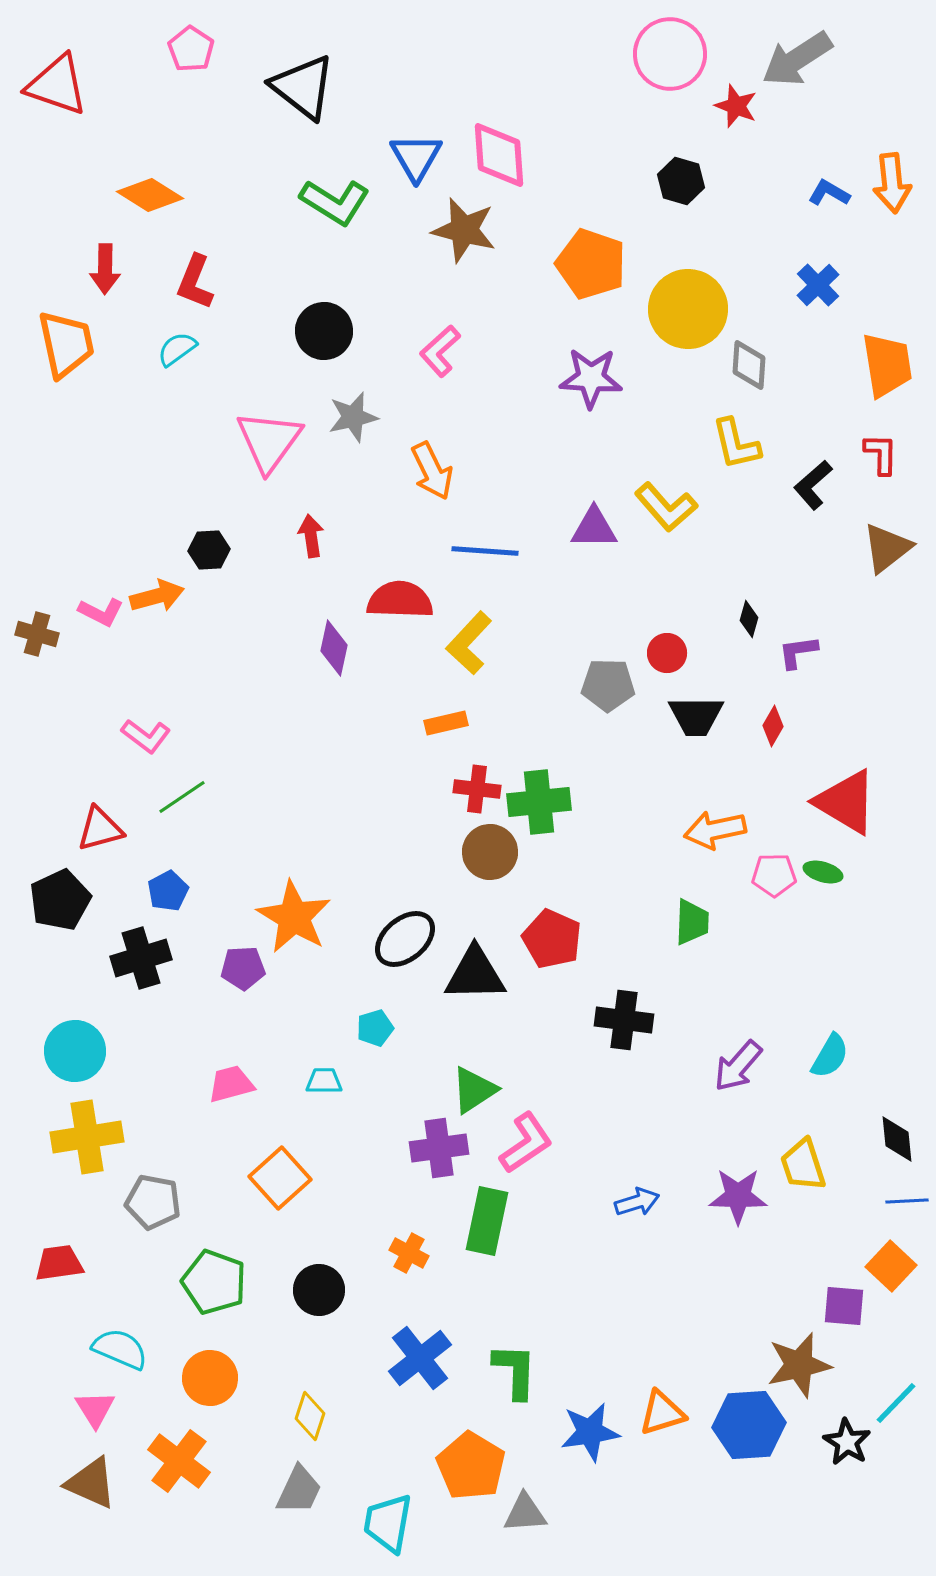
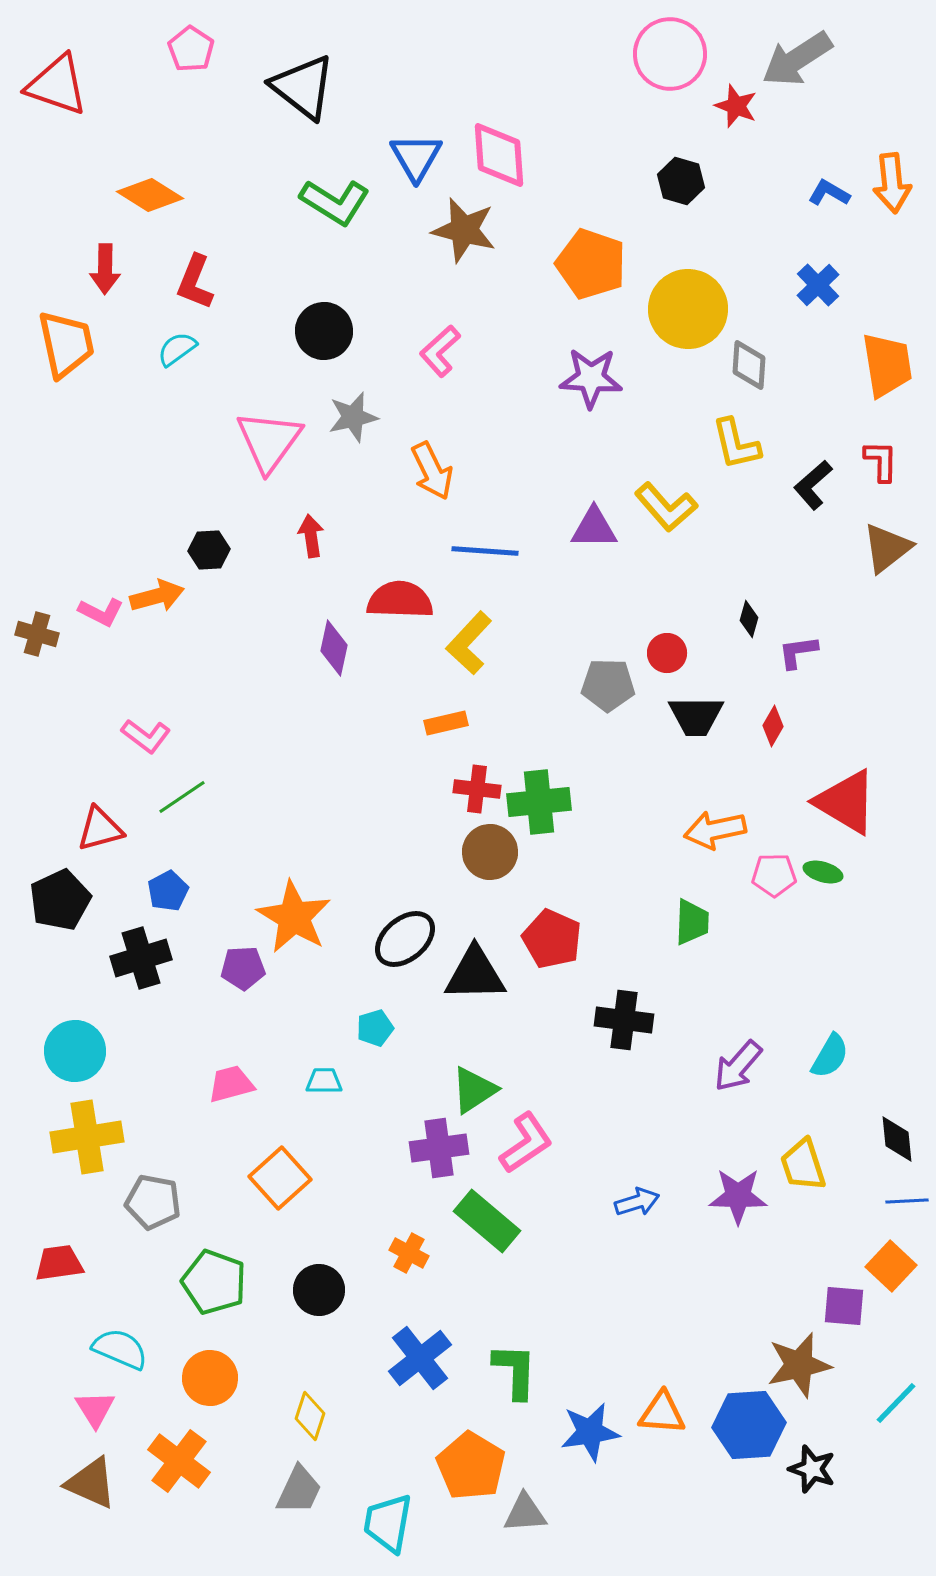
red L-shape at (881, 454): moved 7 px down
green rectangle at (487, 1221): rotated 62 degrees counterclockwise
orange triangle at (662, 1413): rotated 21 degrees clockwise
black star at (847, 1442): moved 35 px left, 27 px down; rotated 12 degrees counterclockwise
